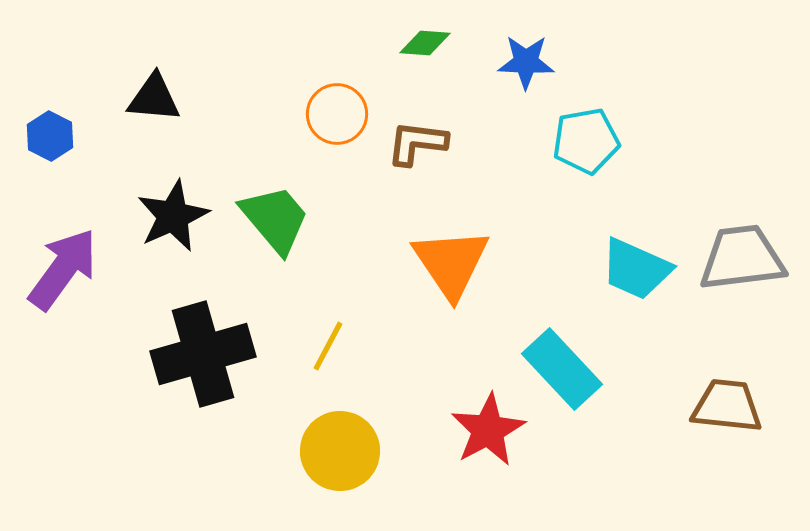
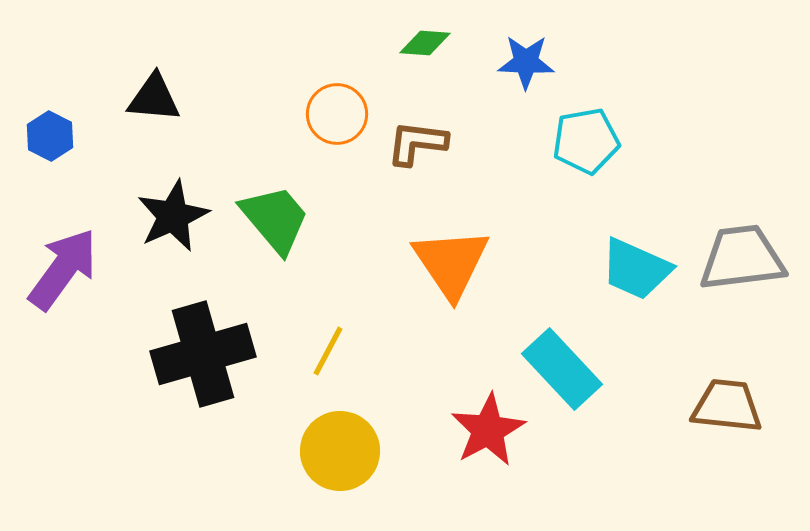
yellow line: moved 5 px down
